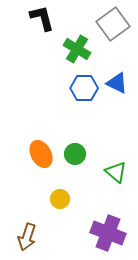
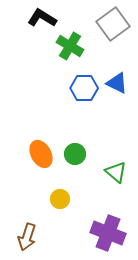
black L-shape: rotated 44 degrees counterclockwise
green cross: moved 7 px left, 3 px up
